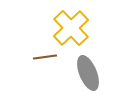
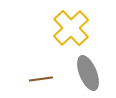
brown line: moved 4 px left, 22 px down
